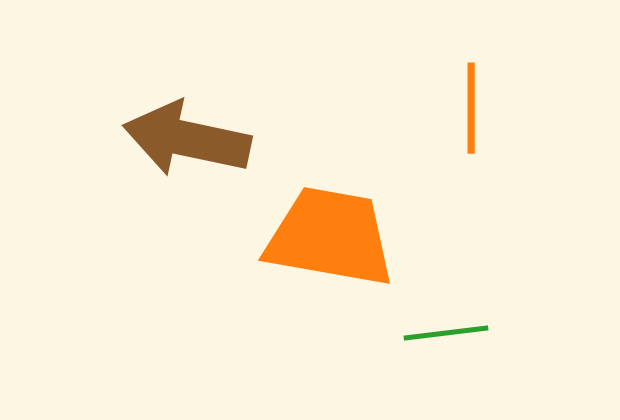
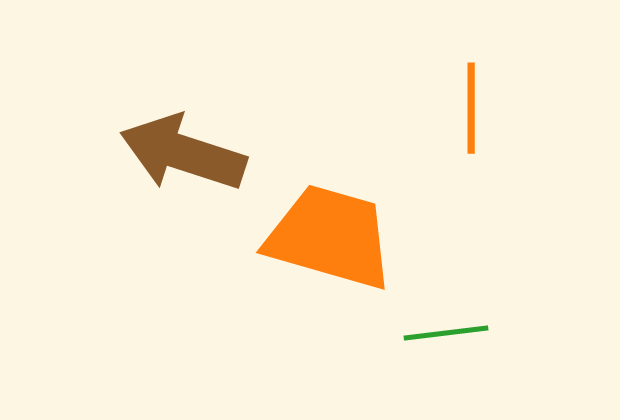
brown arrow: moved 4 px left, 14 px down; rotated 6 degrees clockwise
orange trapezoid: rotated 6 degrees clockwise
